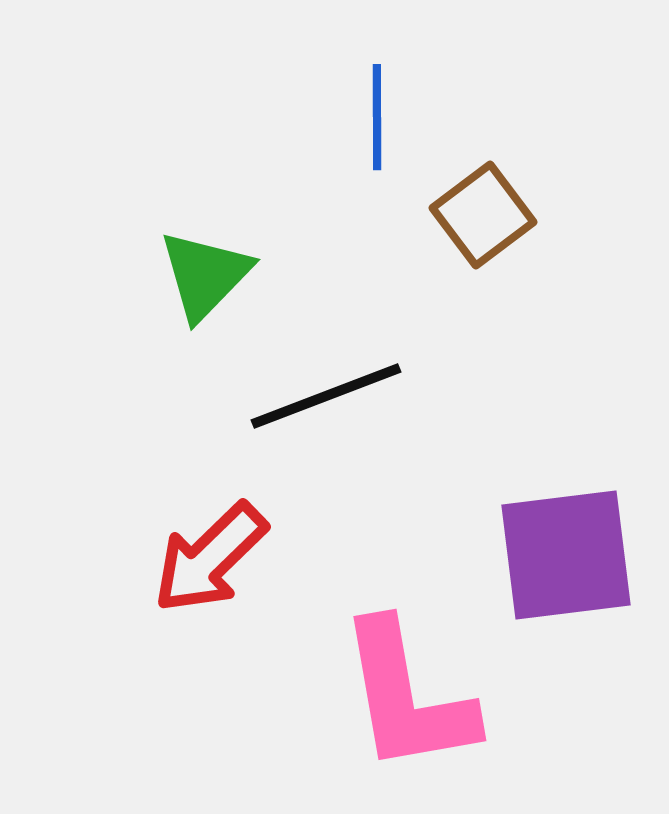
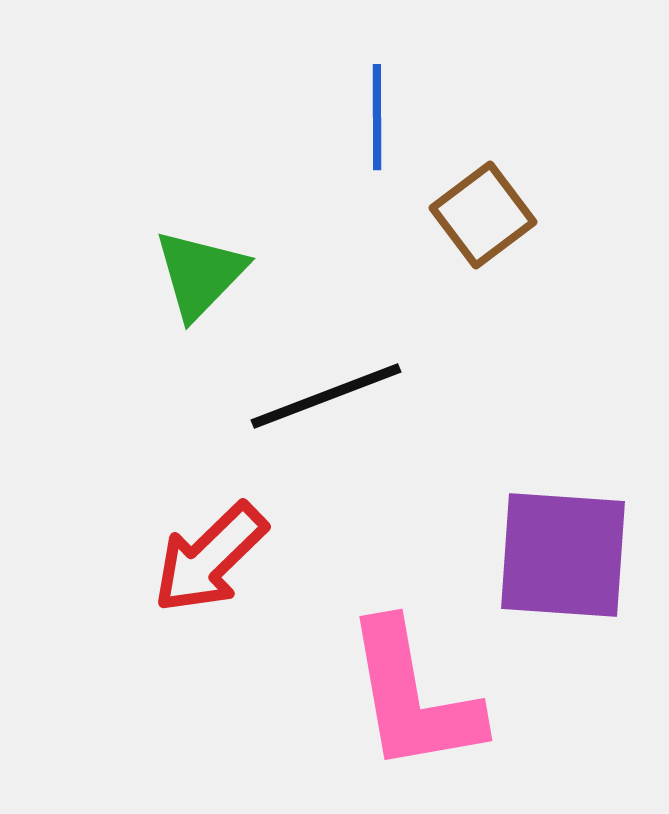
green triangle: moved 5 px left, 1 px up
purple square: moved 3 px left; rotated 11 degrees clockwise
pink L-shape: moved 6 px right
